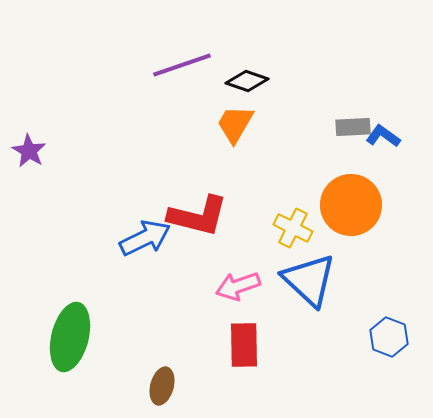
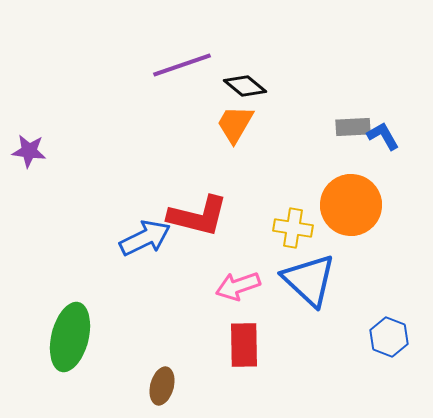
black diamond: moved 2 px left, 5 px down; rotated 21 degrees clockwise
blue L-shape: rotated 24 degrees clockwise
purple star: rotated 24 degrees counterclockwise
yellow cross: rotated 18 degrees counterclockwise
